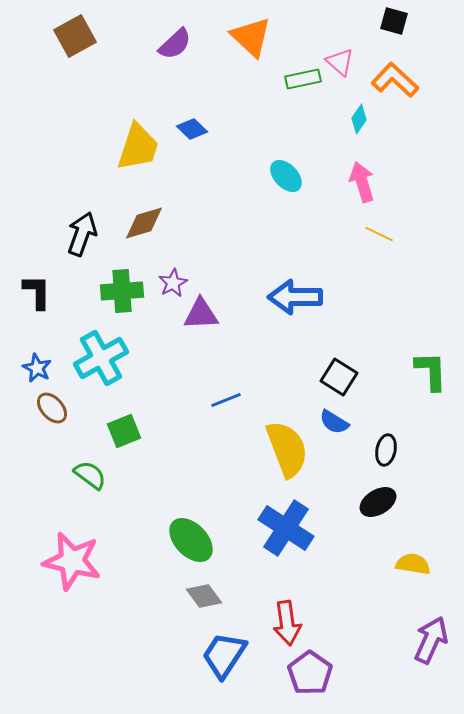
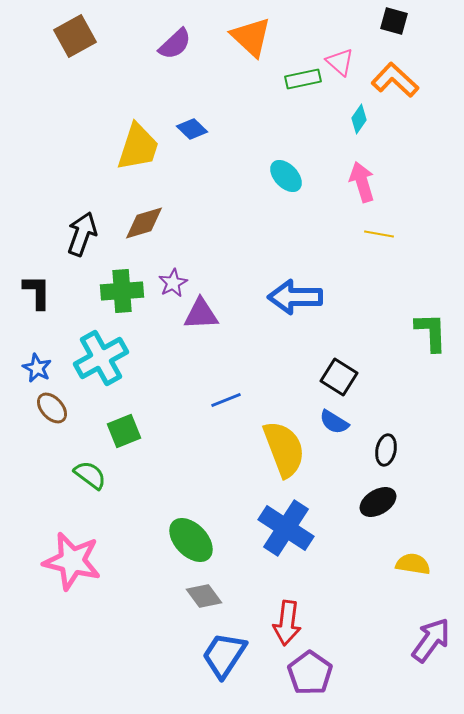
yellow line at (379, 234): rotated 16 degrees counterclockwise
green L-shape at (431, 371): moved 39 px up
yellow semicircle at (287, 449): moved 3 px left
red arrow at (287, 623): rotated 15 degrees clockwise
purple arrow at (431, 640): rotated 12 degrees clockwise
